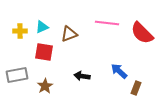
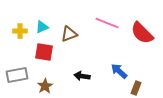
pink line: rotated 15 degrees clockwise
